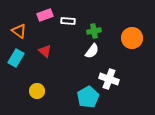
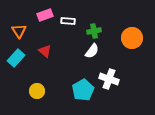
orange triangle: rotated 21 degrees clockwise
cyan rectangle: rotated 12 degrees clockwise
cyan pentagon: moved 5 px left, 7 px up
